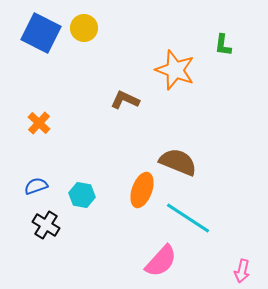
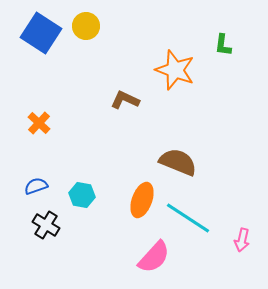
yellow circle: moved 2 px right, 2 px up
blue square: rotated 6 degrees clockwise
orange ellipse: moved 10 px down
pink semicircle: moved 7 px left, 4 px up
pink arrow: moved 31 px up
